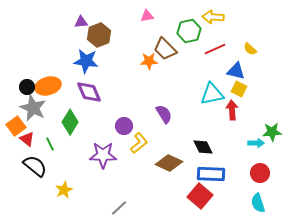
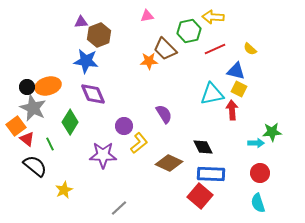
purple diamond: moved 4 px right, 2 px down
